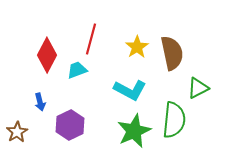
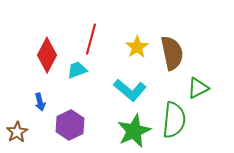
cyan L-shape: rotated 12 degrees clockwise
